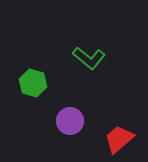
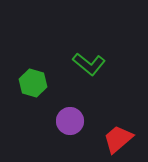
green L-shape: moved 6 px down
red trapezoid: moved 1 px left
